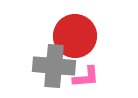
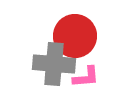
gray cross: moved 2 px up
